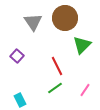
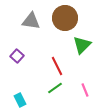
gray triangle: moved 2 px left, 1 px up; rotated 48 degrees counterclockwise
pink line: rotated 56 degrees counterclockwise
